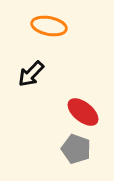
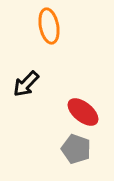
orange ellipse: rotated 68 degrees clockwise
black arrow: moved 5 px left, 10 px down
